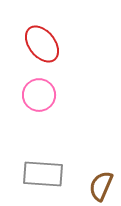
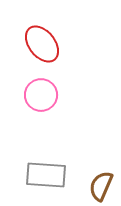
pink circle: moved 2 px right
gray rectangle: moved 3 px right, 1 px down
